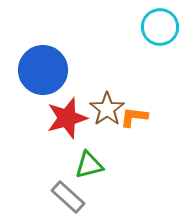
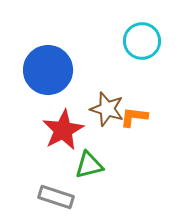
cyan circle: moved 18 px left, 14 px down
blue circle: moved 5 px right
brown star: rotated 20 degrees counterclockwise
red star: moved 4 px left, 12 px down; rotated 12 degrees counterclockwise
gray rectangle: moved 12 px left; rotated 24 degrees counterclockwise
